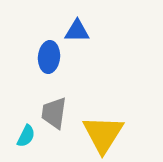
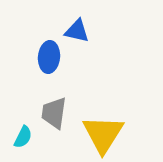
blue triangle: rotated 12 degrees clockwise
cyan semicircle: moved 3 px left, 1 px down
